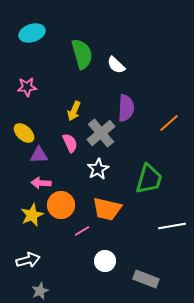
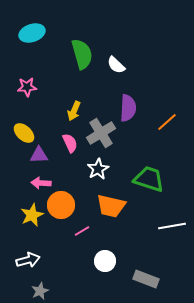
purple semicircle: moved 2 px right
orange line: moved 2 px left, 1 px up
gray cross: rotated 8 degrees clockwise
green trapezoid: rotated 88 degrees counterclockwise
orange trapezoid: moved 4 px right, 3 px up
